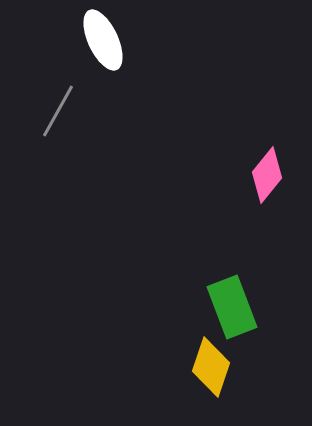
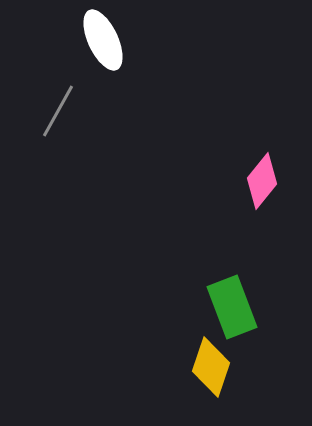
pink diamond: moved 5 px left, 6 px down
